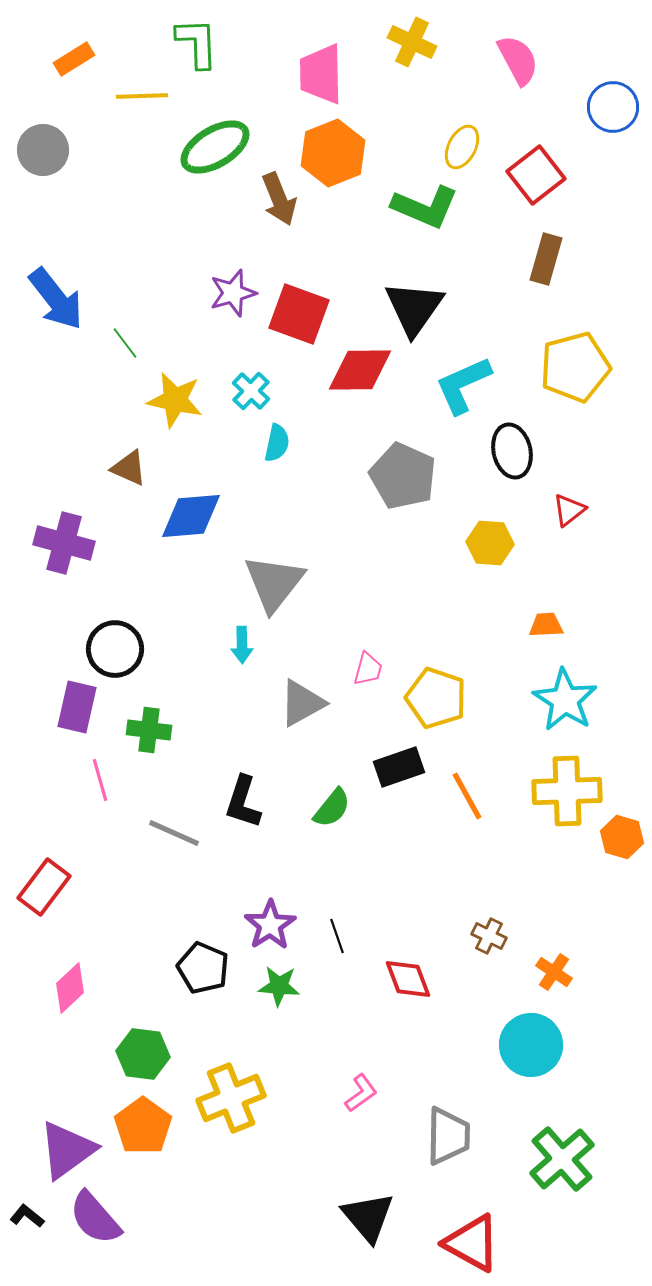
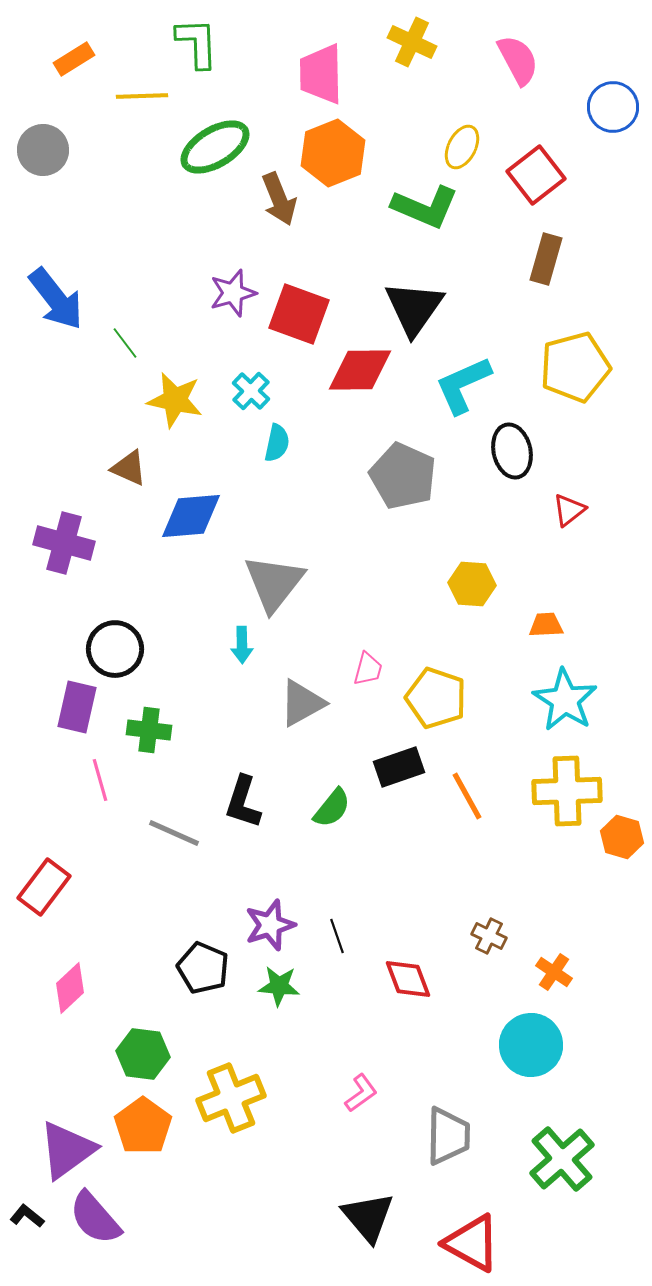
yellow hexagon at (490, 543): moved 18 px left, 41 px down
purple star at (270, 925): rotated 15 degrees clockwise
